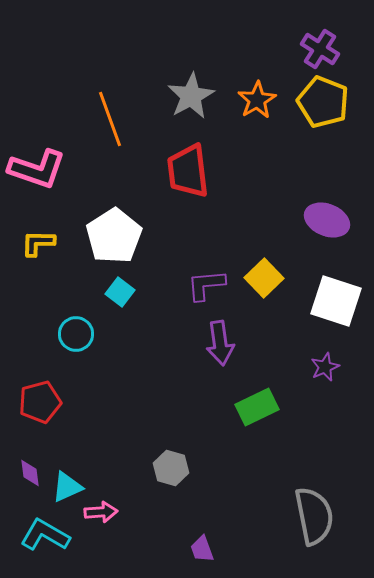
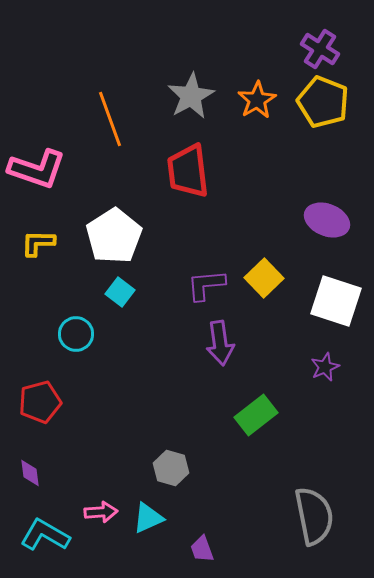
green rectangle: moved 1 px left, 8 px down; rotated 12 degrees counterclockwise
cyan triangle: moved 81 px right, 31 px down
